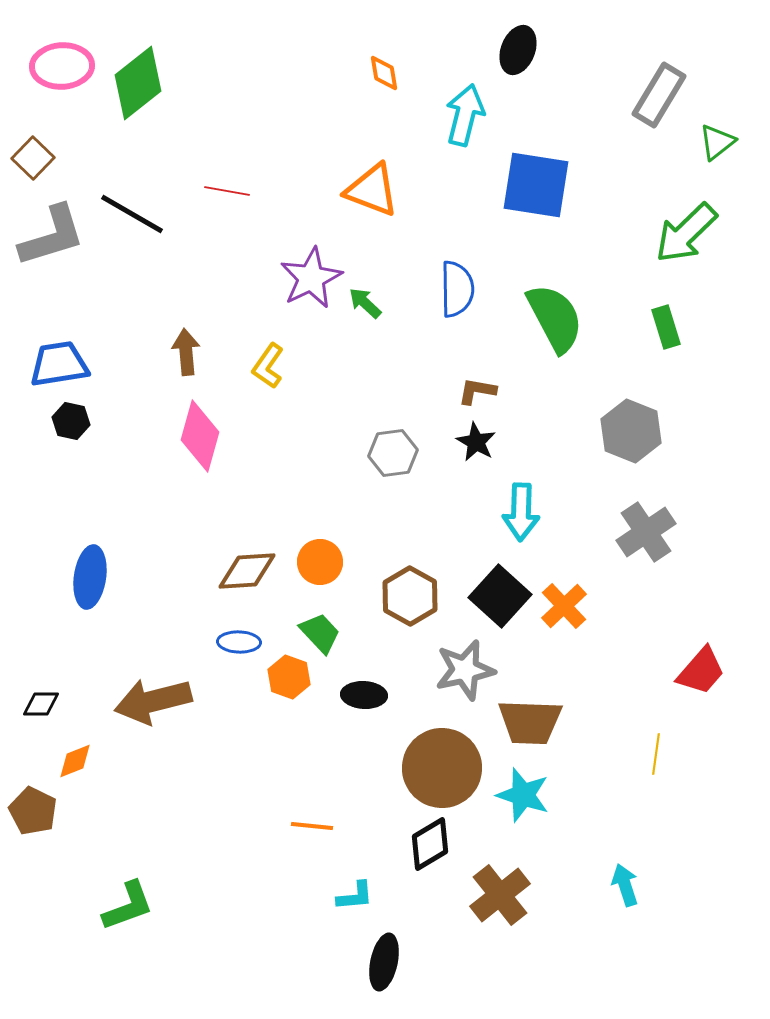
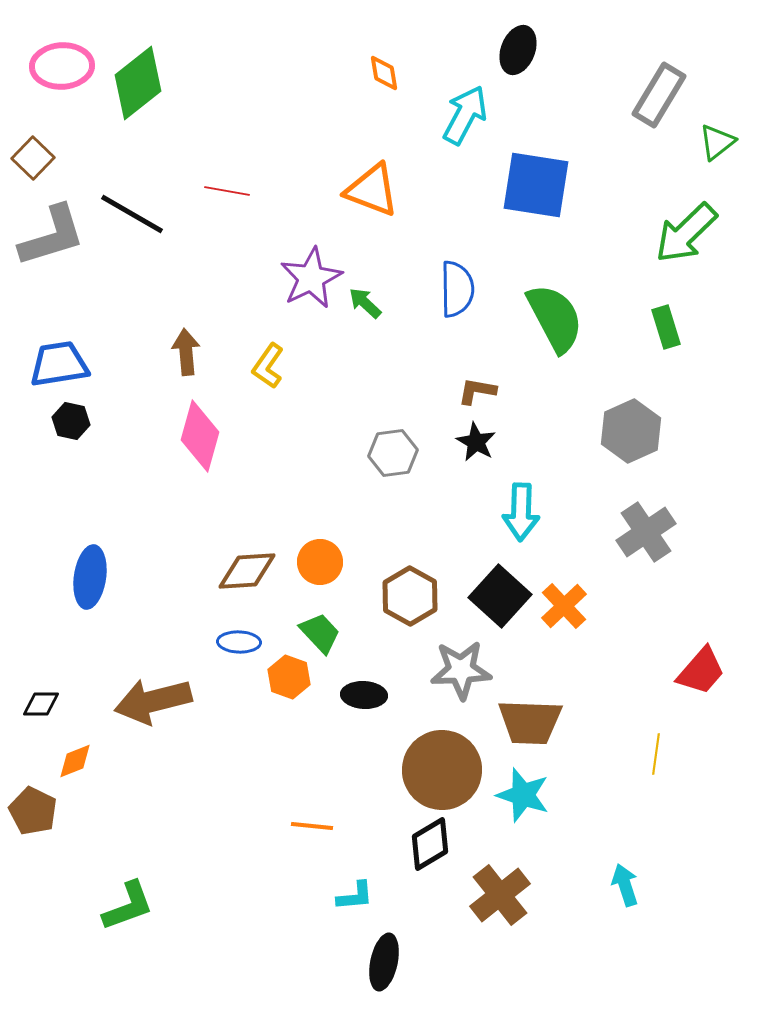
cyan arrow at (465, 115): rotated 14 degrees clockwise
gray hexagon at (631, 431): rotated 14 degrees clockwise
gray star at (465, 670): moved 4 px left; rotated 10 degrees clockwise
brown circle at (442, 768): moved 2 px down
